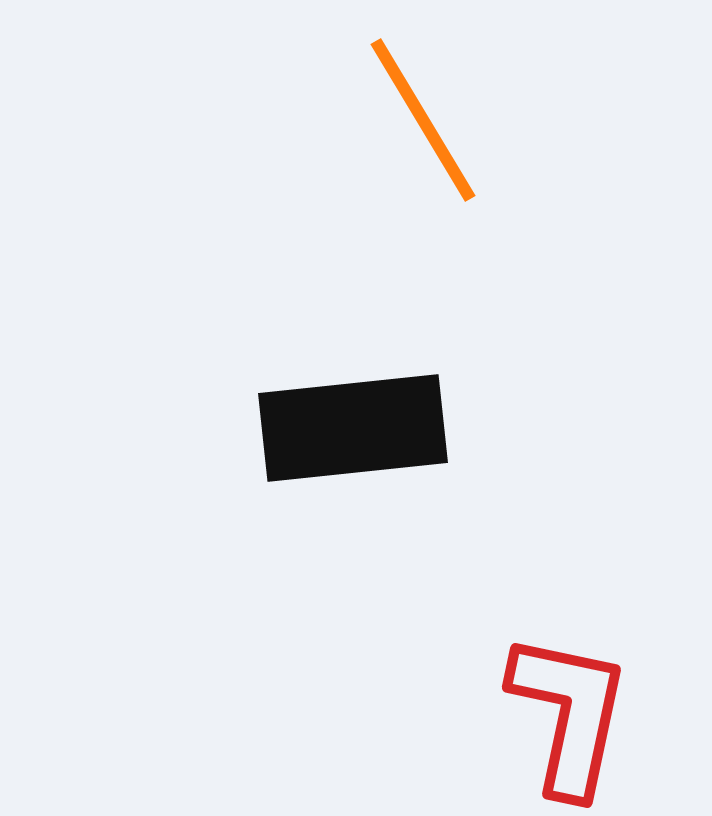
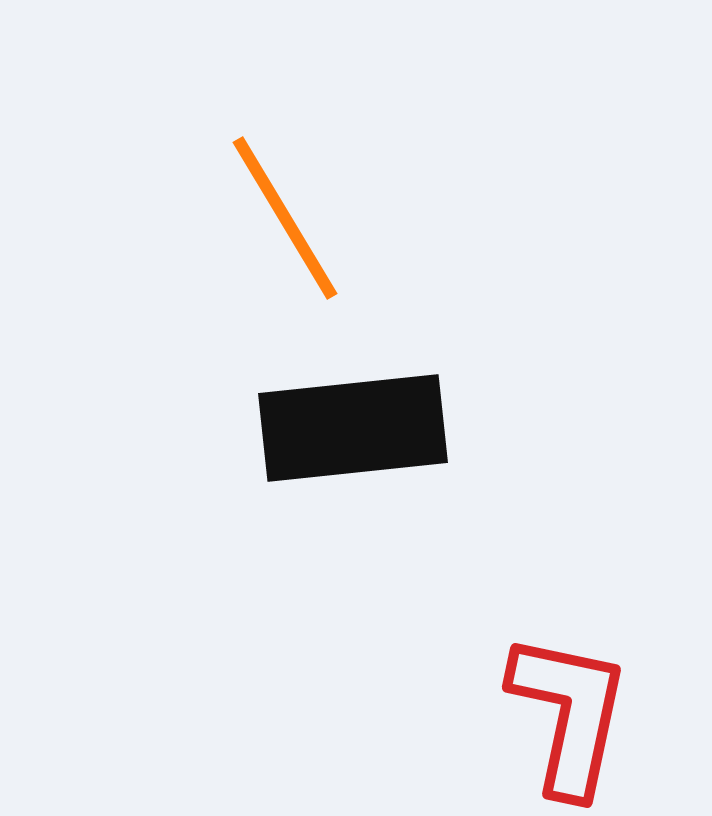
orange line: moved 138 px left, 98 px down
